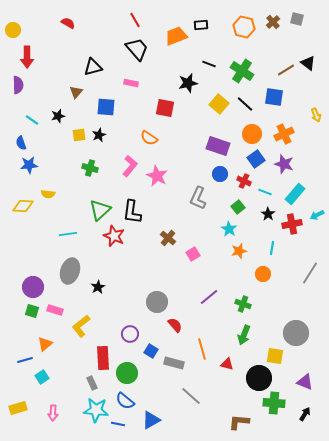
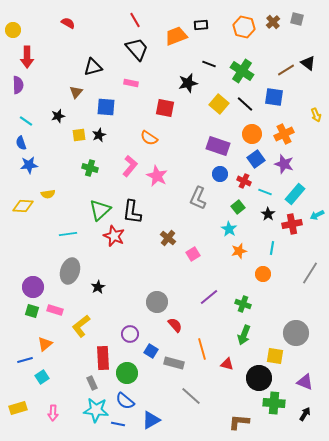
cyan line at (32, 120): moved 6 px left, 1 px down
yellow semicircle at (48, 194): rotated 16 degrees counterclockwise
